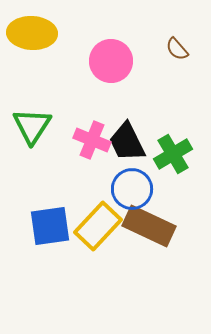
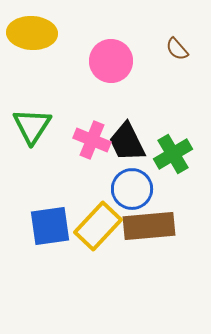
brown rectangle: rotated 30 degrees counterclockwise
